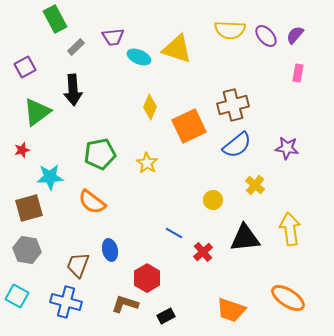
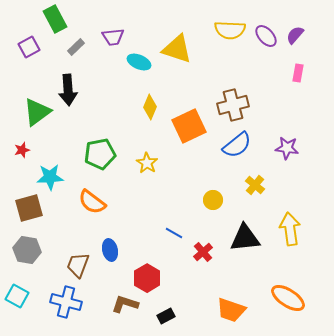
cyan ellipse: moved 5 px down
purple square: moved 4 px right, 20 px up
black arrow: moved 5 px left
